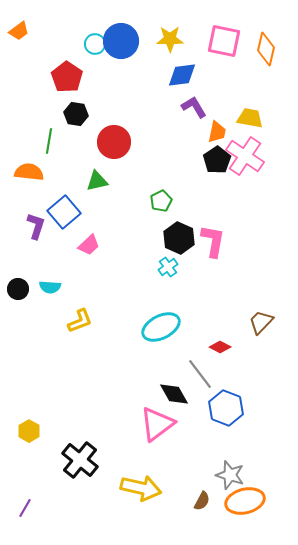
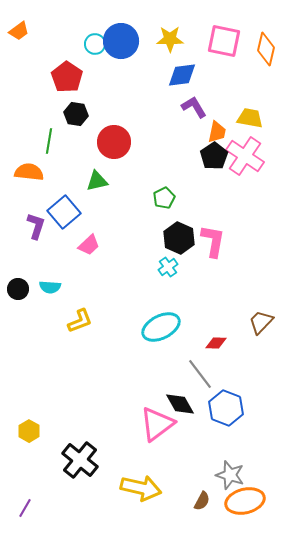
black pentagon at (217, 160): moved 3 px left, 4 px up
green pentagon at (161, 201): moved 3 px right, 3 px up
red diamond at (220, 347): moved 4 px left, 4 px up; rotated 25 degrees counterclockwise
black diamond at (174, 394): moved 6 px right, 10 px down
